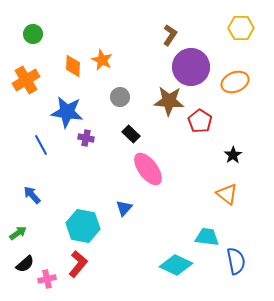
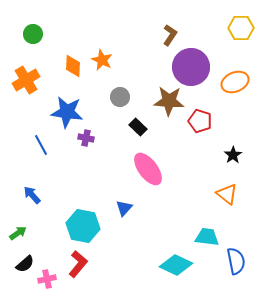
red pentagon: rotated 15 degrees counterclockwise
black rectangle: moved 7 px right, 7 px up
